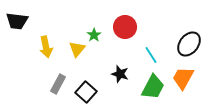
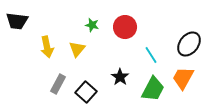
green star: moved 2 px left, 10 px up; rotated 24 degrees counterclockwise
yellow arrow: moved 1 px right
black star: moved 3 px down; rotated 18 degrees clockwise
green trapezoid: moved 2 px down
